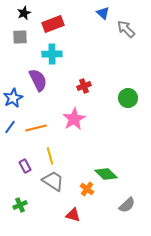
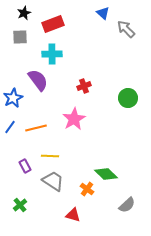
purple semicircle: rotated 10 degrees counterclockwise
yellow line: rotated 72 degrees counterclockwise
green cross: rotated 16 degrees counterclockwise
